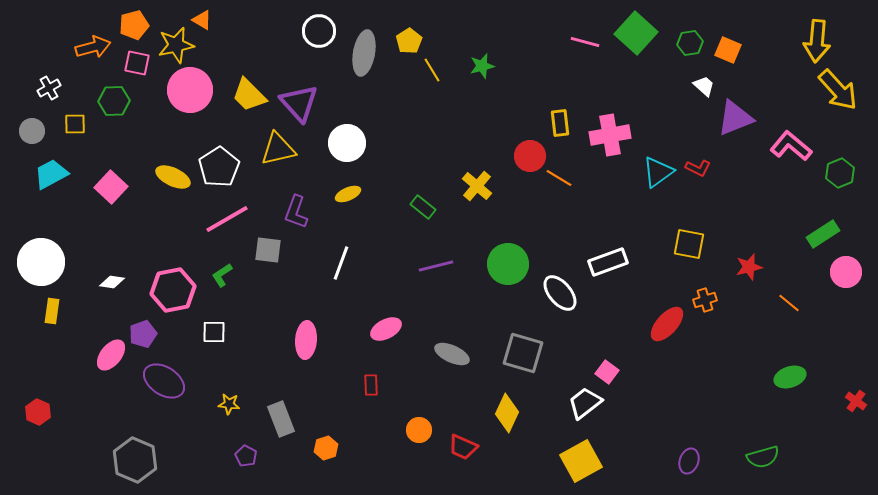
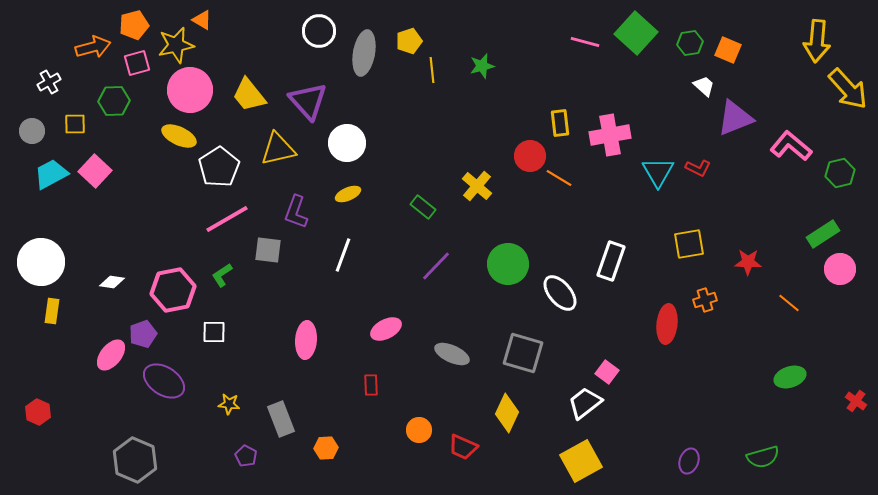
yellow pentagon at (409, 41): rotated 15 degrees clockwise
pink square at (137, 63): rotated 28 degrees counterclockwise
yellow line at (432, 70): rotated 25 degrees clockwise
white cross at (49, 88): moved 6 px up
yellow arrow at (838, 90): moved 10 px right, 1 px up
yellow trapezoid at (249, 95): rotated 6 degrees clockwise
purple triangle at (299, 103): moved 9 px right, 2 px up
cyan triangle at (658, 172): rotated 24 degrees counterclockwise
green hexagon at (840, 173): rotated 8 degrees clockwise
yellow ellipse at (173, 177): moved 6 px right, 41 px up
pink square at (111, 187): moved 16 px left, 16 px up
yellow square at (689, 244): rotated 20 degrees counterclockwise
white rectangle at (608, 262): moved 3 px right, 1 px up; rotated 51 degrees counterclockwise
white line at (341, 263): moved 2 px right, 8 px up
purple line at (436, 266): rotated 32 degrees counterclockwise
red star at (749, 267): moved 1 px left, 5 px up; rotated 16 degrees clockwise
pink circle at (846, 272): moved 6 px left, 3 px up
red ellipse at (667, 324): rotated 36 degrees counterclockwise
orange hexagon at (326, 448): rotated 15 degrees clockwise
